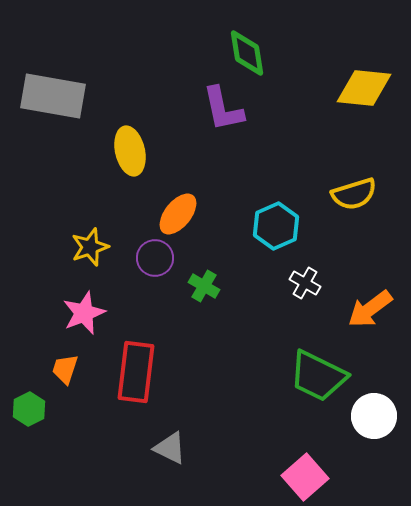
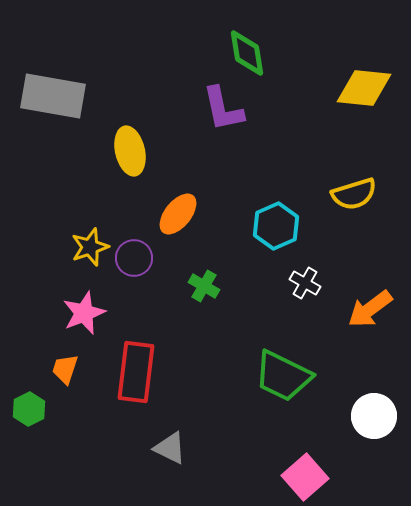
purple circle: moved 21 px left
green trapezoid: moved 35 px left
